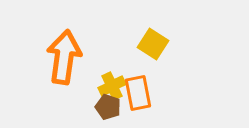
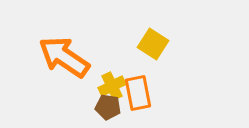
orange arrow: rotated 64 degrees counterclockwise
brown pentagon: rotated 10 degrees counterclockwise
